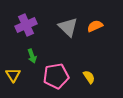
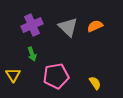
purple cross: moved 6 px right
green arrow: moved 2 px up
yellow semicircle: moved 6 px right, 6 px down
